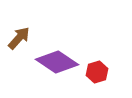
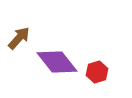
purple diamond: rotated 18 degrees clockwise
